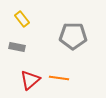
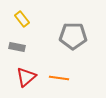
red triangle: moved 4 px left, 3 px up
